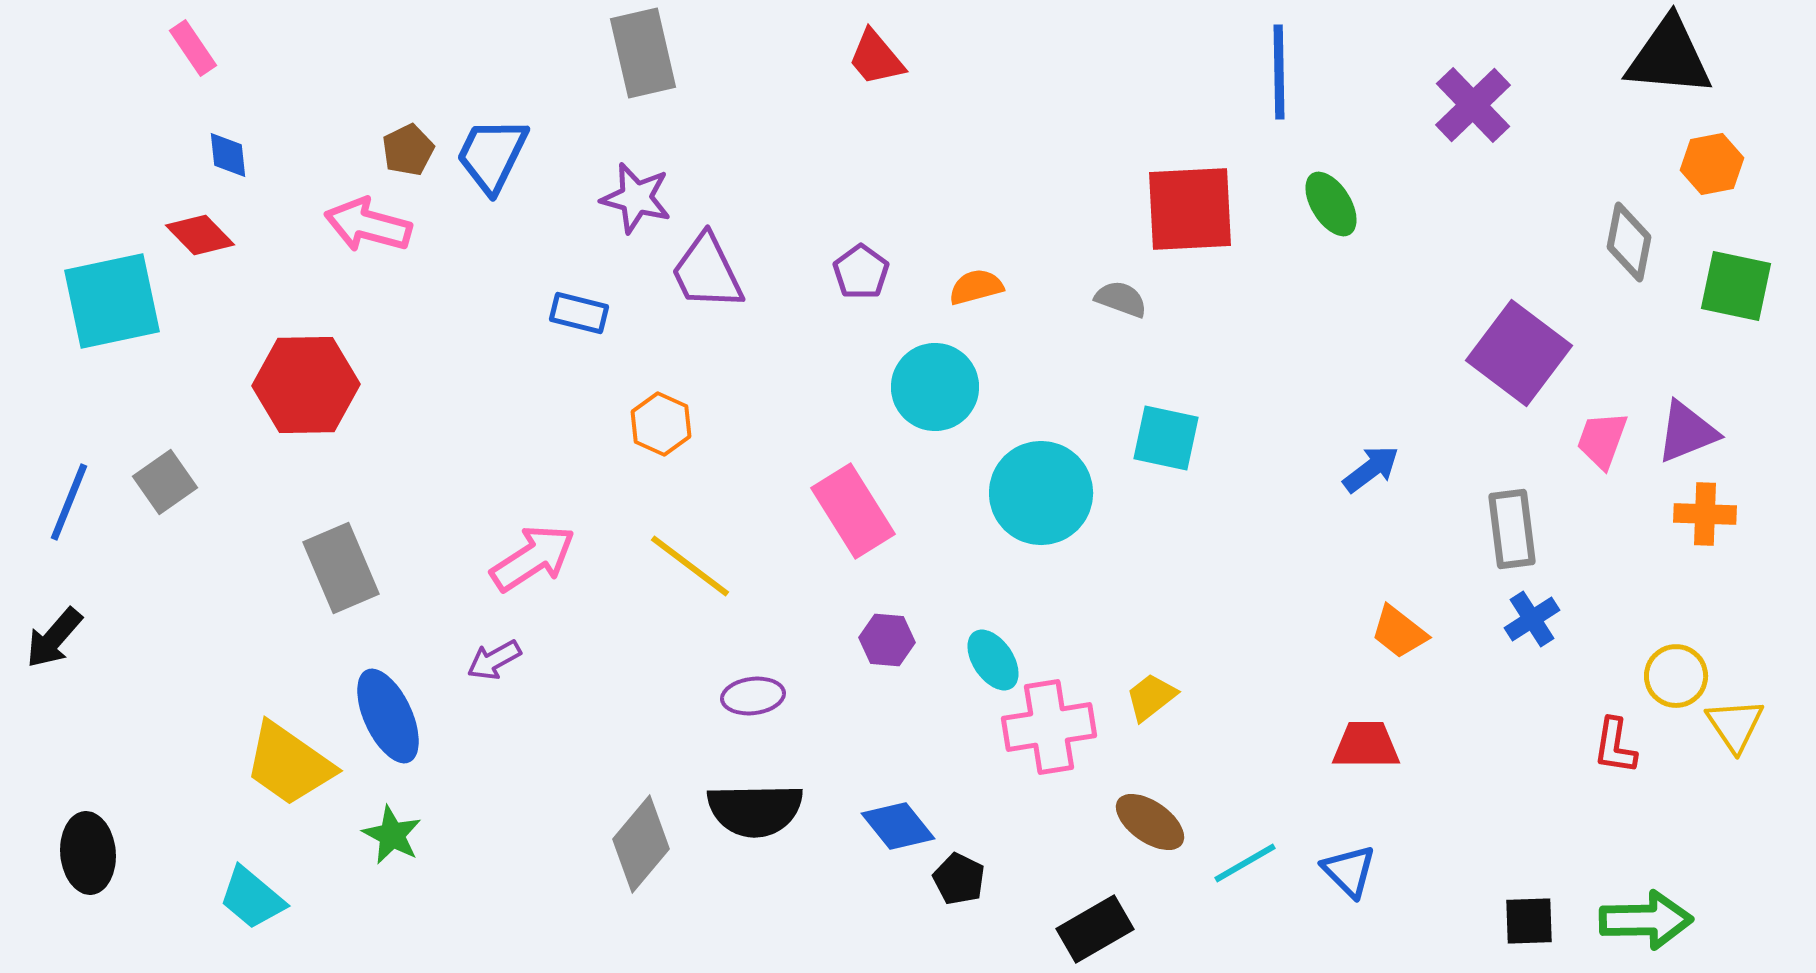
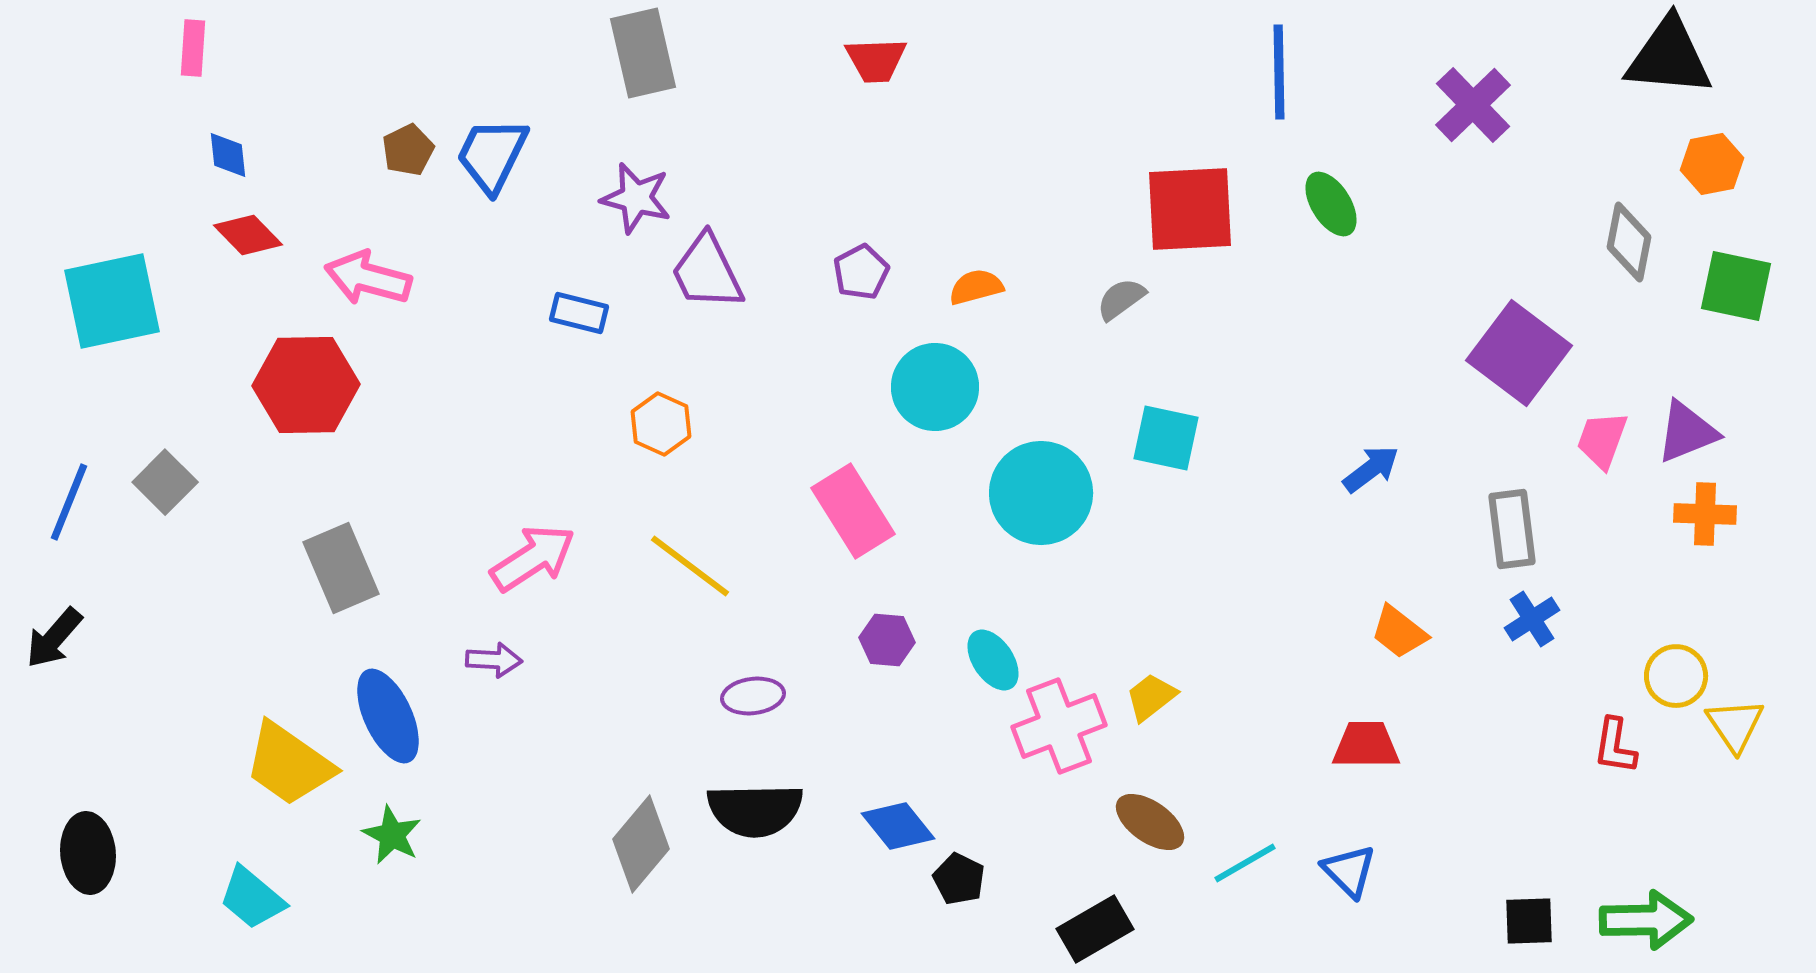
pink rectangle at (193, 48): rotated 38 degrees clockwise
red trapezoid at (876, 58): moved 2 px down; rotated 52 degrees counterclockwise
pink arrow at (368, 225): moved 53 px down
red diamond at (200, 235): moved 48 px right
purple pentagon at (861, 272): rotated 8 degrees clockwise
gray semicircle at (1121, 299): rotated 56 degrees counterclockwise
gray square at (165, 482): rotated 10 degrees counterclockwise
purple arrow at (494, 660): rotated 148 degrees counterclockwise
pink cross at (1049, 727): moved 10 px right, 1 px up; rotated 12 degrees counterclockwise
